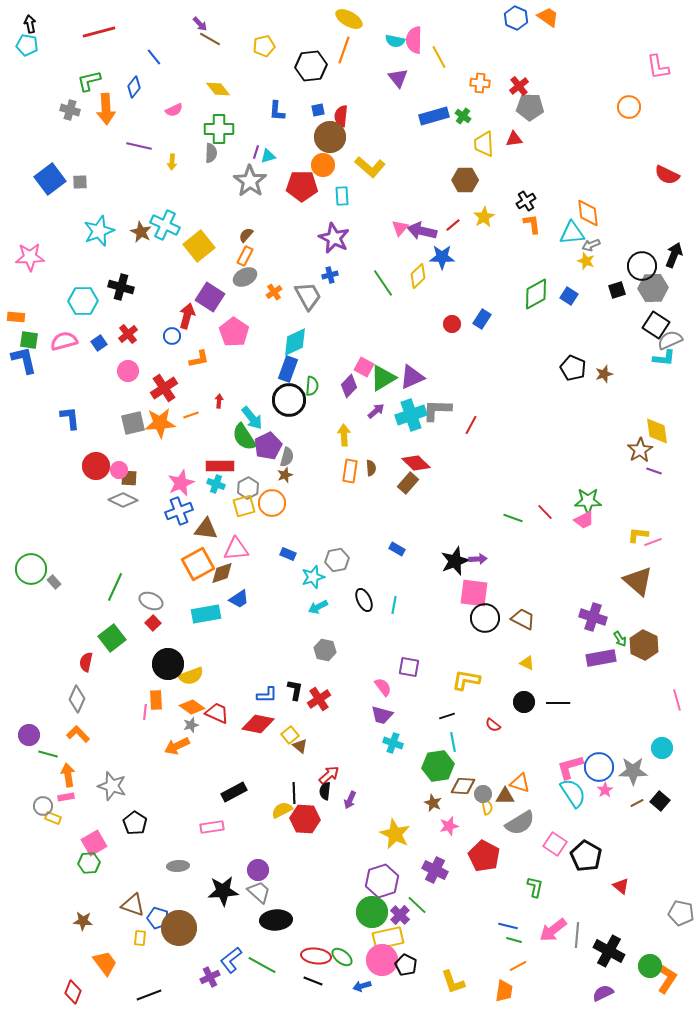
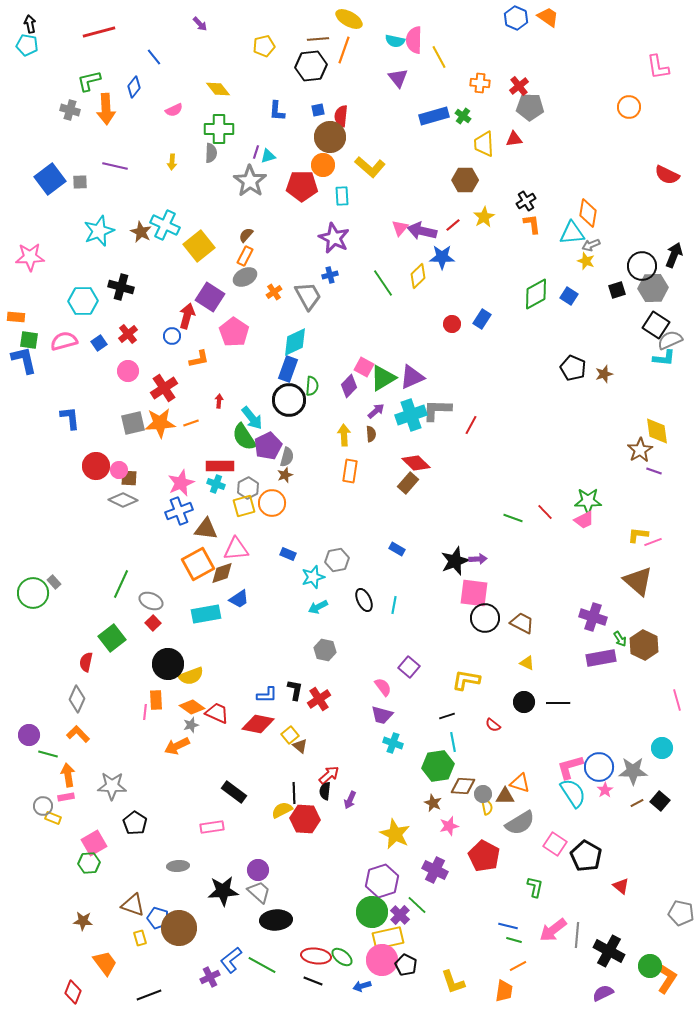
brown line at (210, 39): moved 108 px right; rotated 35 degrees counterclockwise
purple line at (139, 146): moved 24 px left, 20 px down
orange diamond at (588, 213): rotated 16 degrees clockwise
orange line at (191, 415): moved 8 px down
brown semicircle at (371, 468): moved 34 px up
green circle at (31, 569): moved 2 px right, 24 px down
green line at (115, 587): moved 6 px right, 3 px up
brown trapezoid at (523, 619): moved 1 px left, 4 px down
purple square at (409, 667): rotated 30 degrees clockwise
gray star at (112, 786): rotated 16 degrees counterclockwise
black rectangle at (234, 792): rotated 65 degrees clockwise
yellow rectangle at (140, 938): rotated 21 degrees counterclockwise
